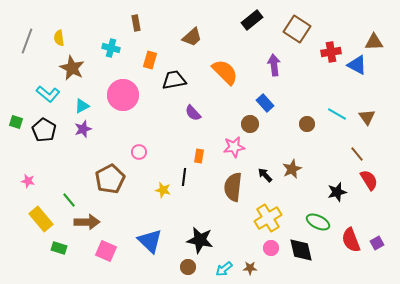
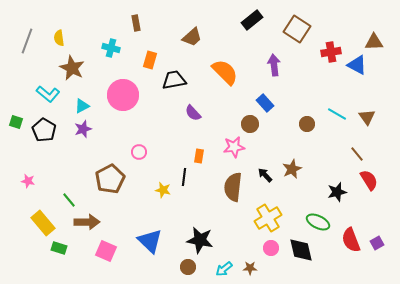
yellow rectangle at (41, 219): moved 2 px right, 4 px down
